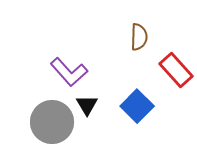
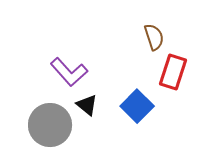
brown semicircle: moved 15 px right; rotated 20 degrees counterclockwise
red rectangle: moved 3 px left, 2 px down; rotated 60 degrees clockwise
black triangle: rotated 20 degrees counterclockwise
gray circle: moved 2 px left, 3 px down
